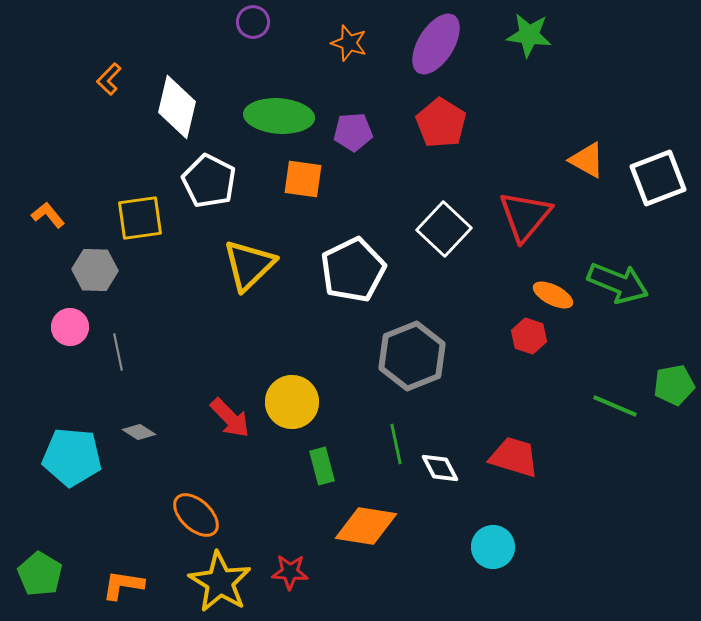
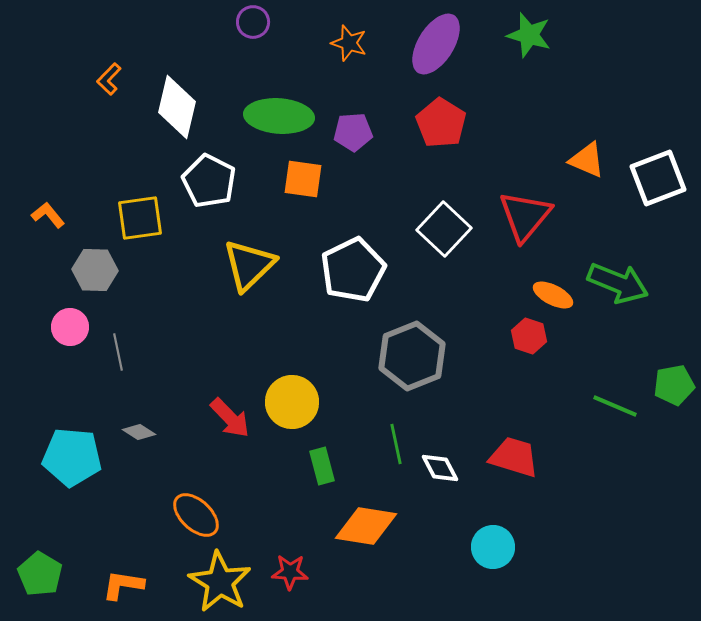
green star at (529, 35): rotated 9 degrees clockwise
orange triangle at (587, 160): rotated 6 degrees counterclockwise
